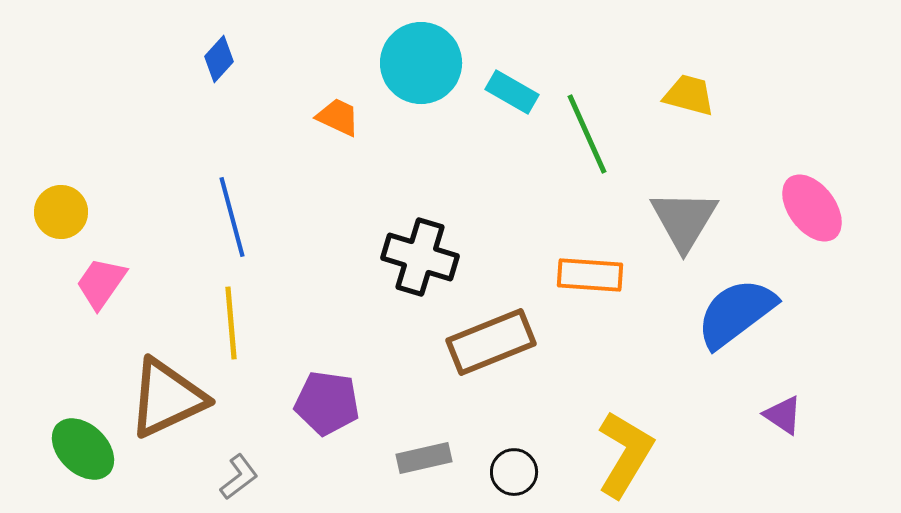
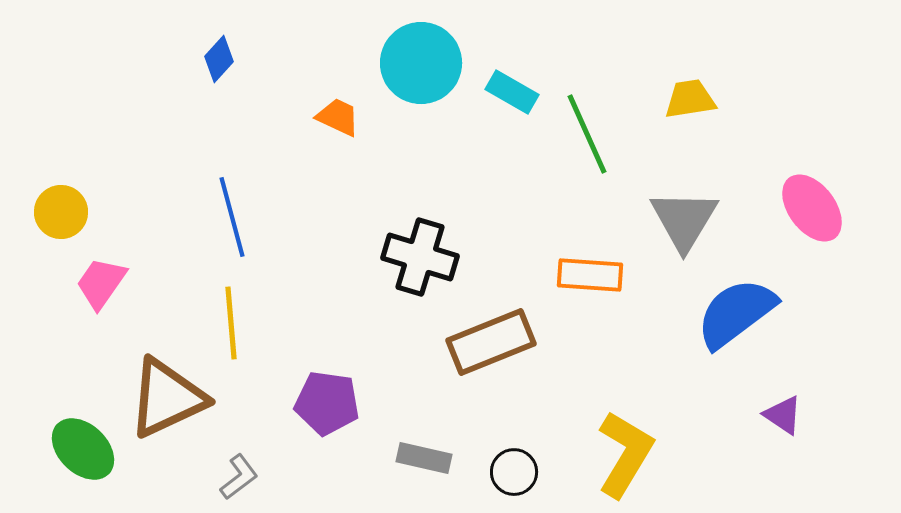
yellow trapezoid: moved 1 px right, 4 px down; rotated 24 degrees counterclockwise
gray rectangle: rotated 26 degrees clockwise
